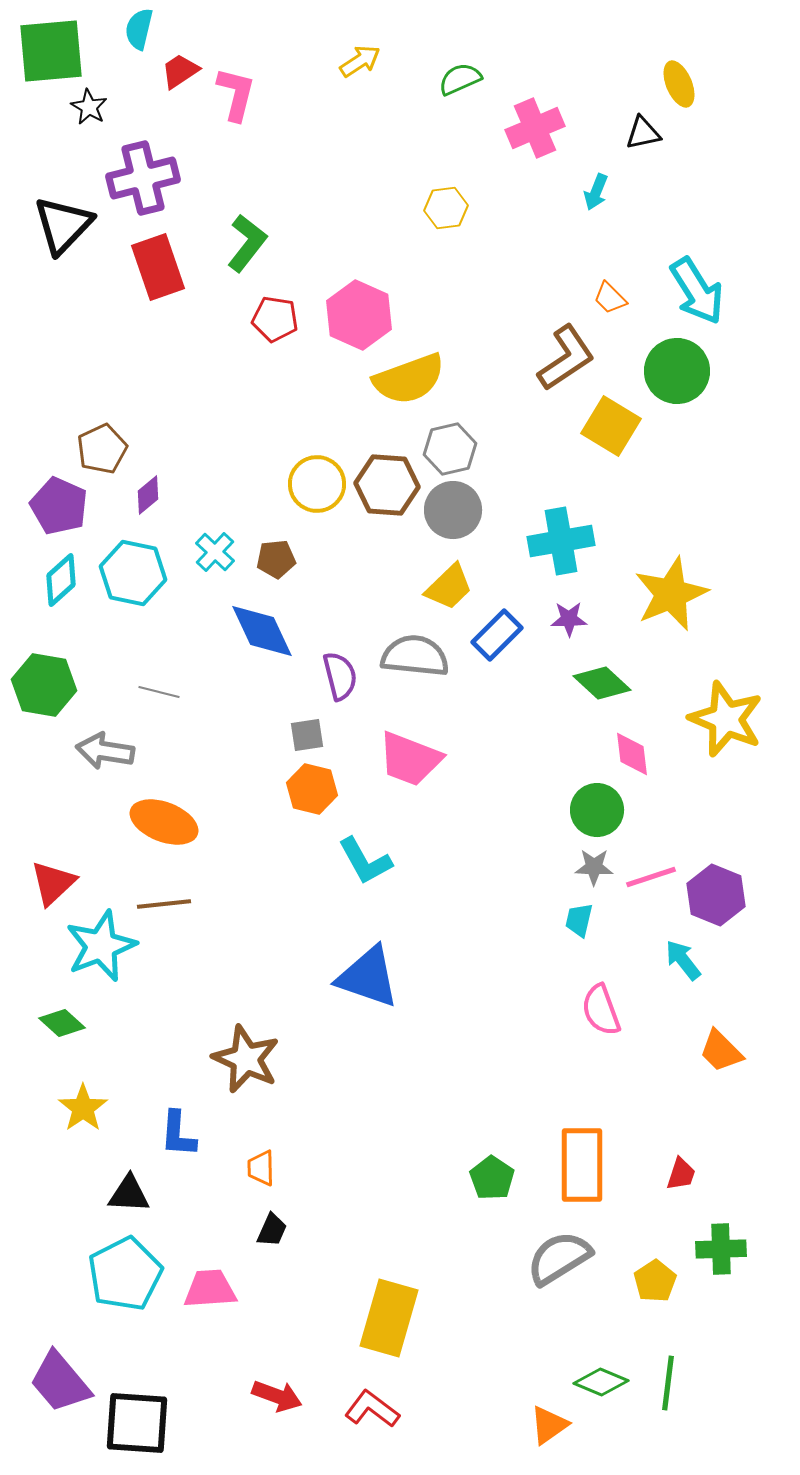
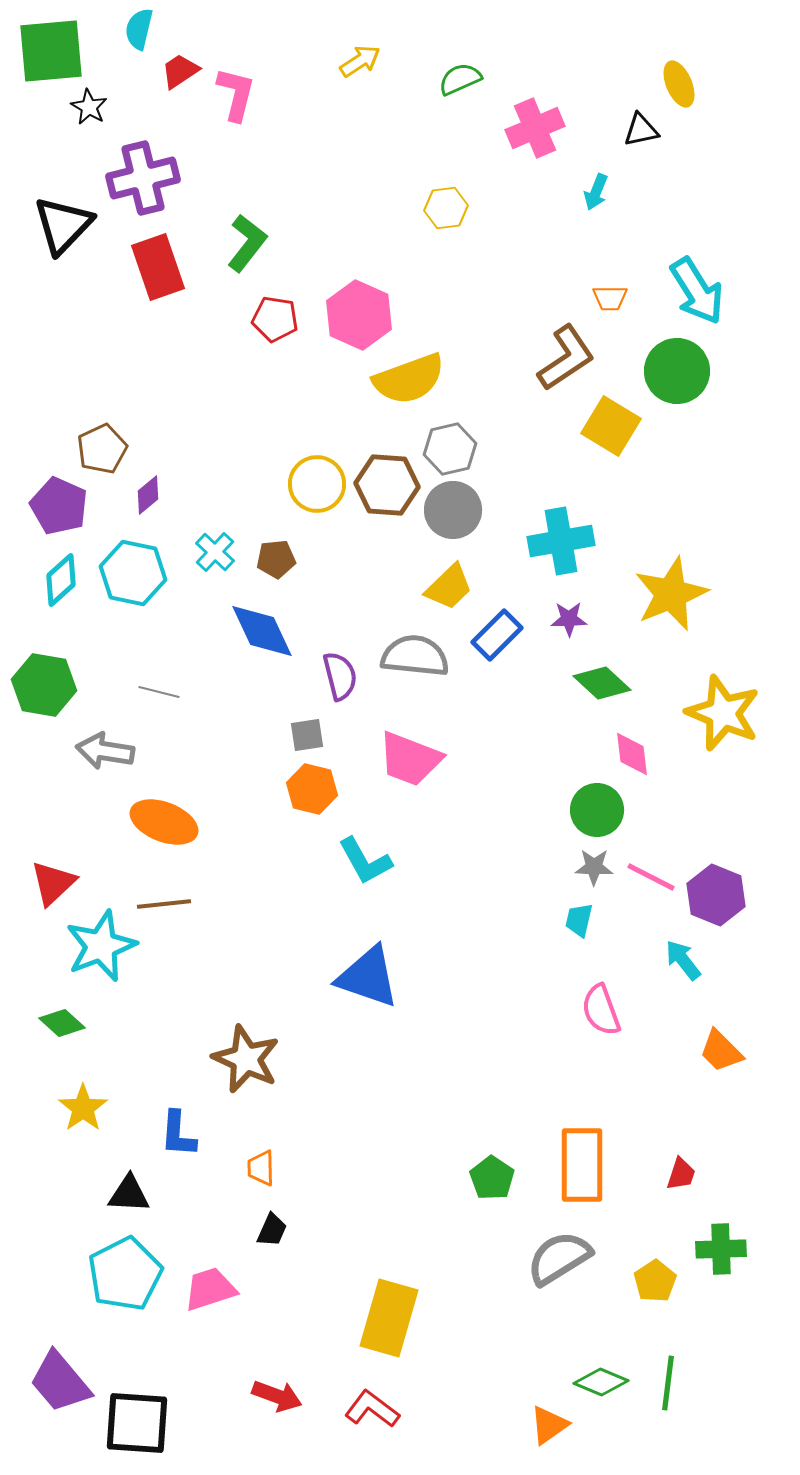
black triangle at (643, 133): moved 2 px left, 3 px up
orange trapezoid at (610, 298): rotated 45 degrees counterclockwise
yellow star at (726, 719): moved 3 px left, 6 px up
pink line at (651, 877): rotated 45 degrees clockwise
pink trapezoid at (210, 1289): rotated 14 degrees counterclockwise
